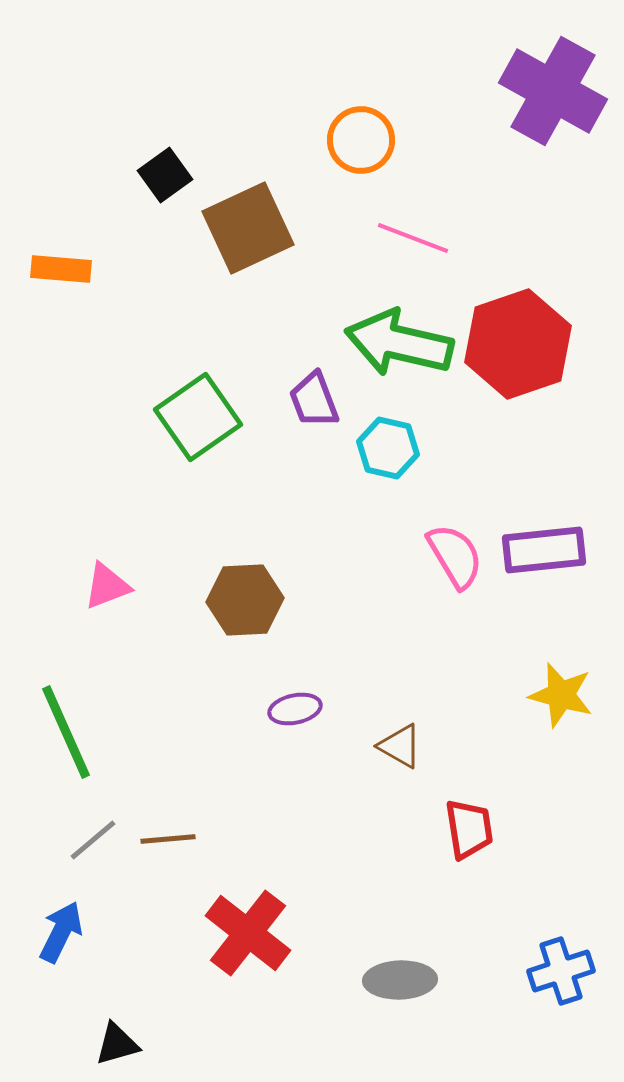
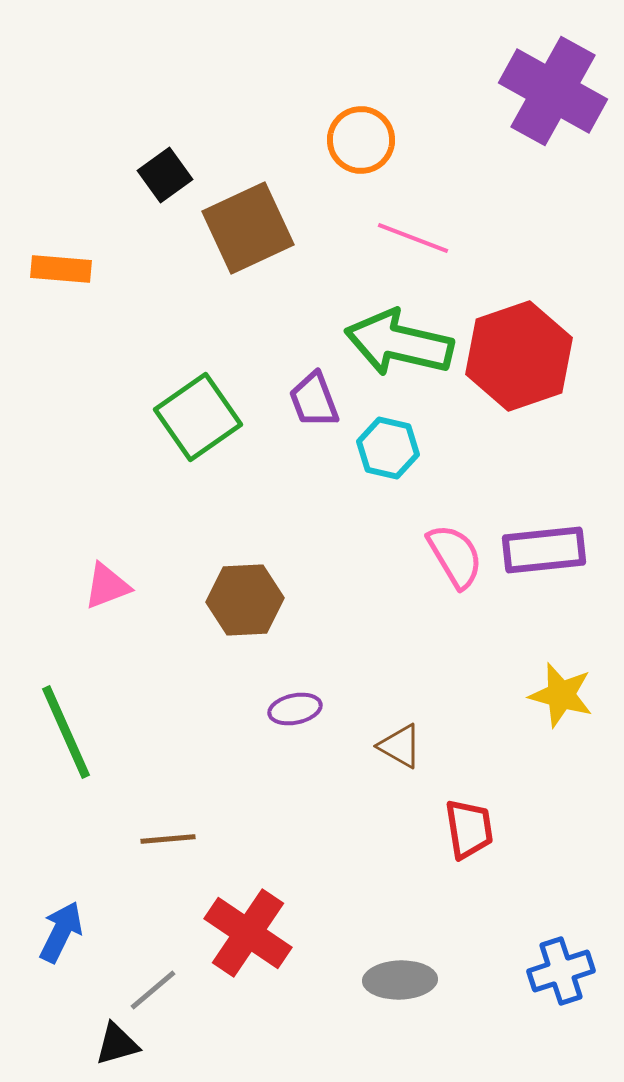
red hexagon: moved 1 px right, 12 px down
gray line: moved 60 px right, 150 px down
red cross: rotated 4 degrees counterclockwise
